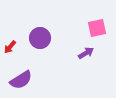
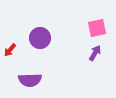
red arrow: moved 3 px down
purple arrow: moved 9 px right; rotated 28 degrees counterclockwise
purple semicircle: moved 9 px right; rotated 30 degrees clockwise
